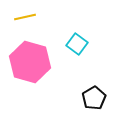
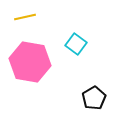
cyan square: moved 1 px left
pink hexagon: rotated 6 degrees counterclockwise
